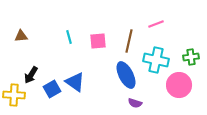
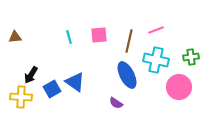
pink line: moved 6 px down
brown triangle: moved 6 px left, 1 px down
pink square: moved 1 px right, 6 px up
blue ellipse: moved 1 px right
pink circle: moved 2 px down
yellow cross: moved 7 px right, 2 px down
purple semicircle: moved 19 px left; rotated 16 degrees clockwise
